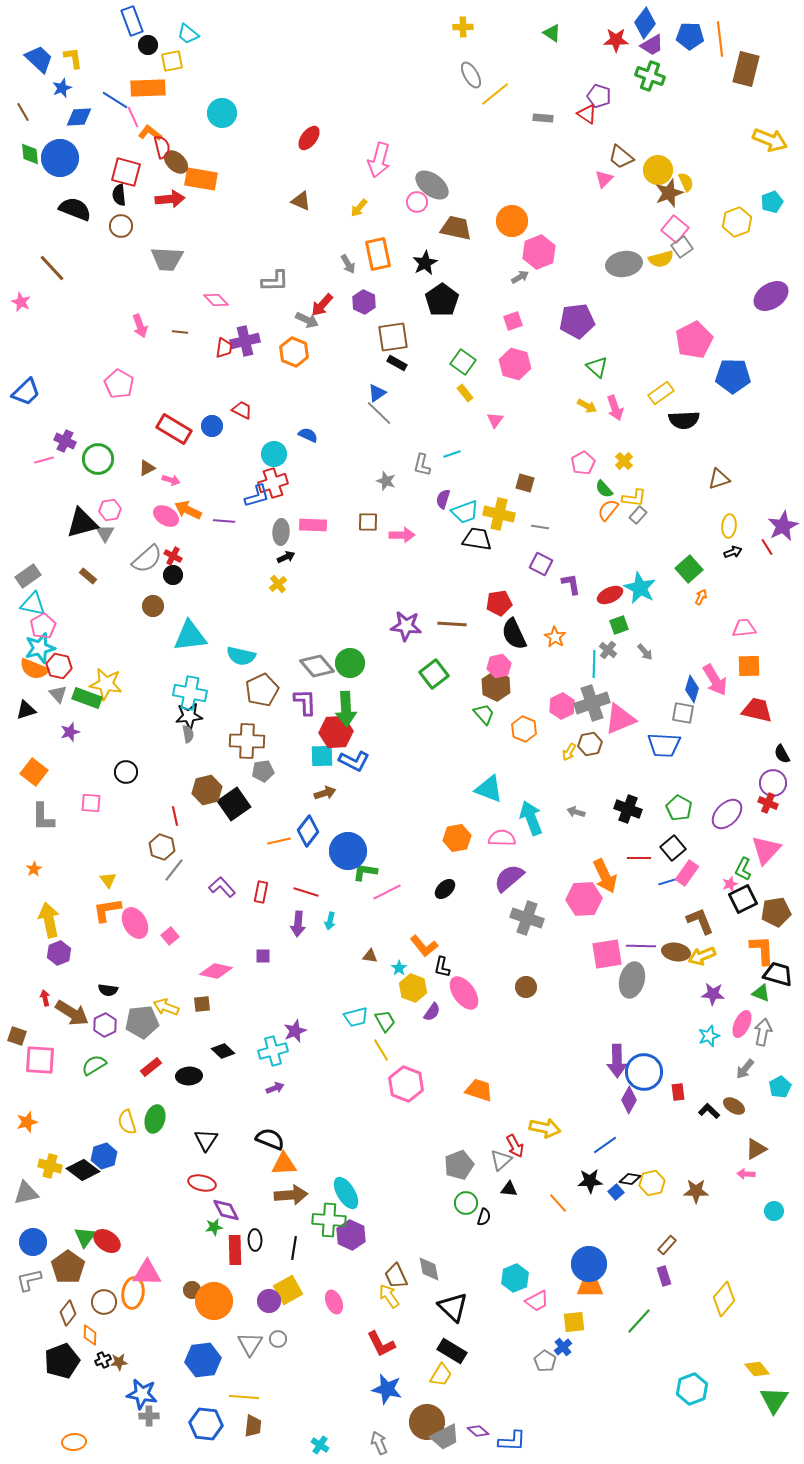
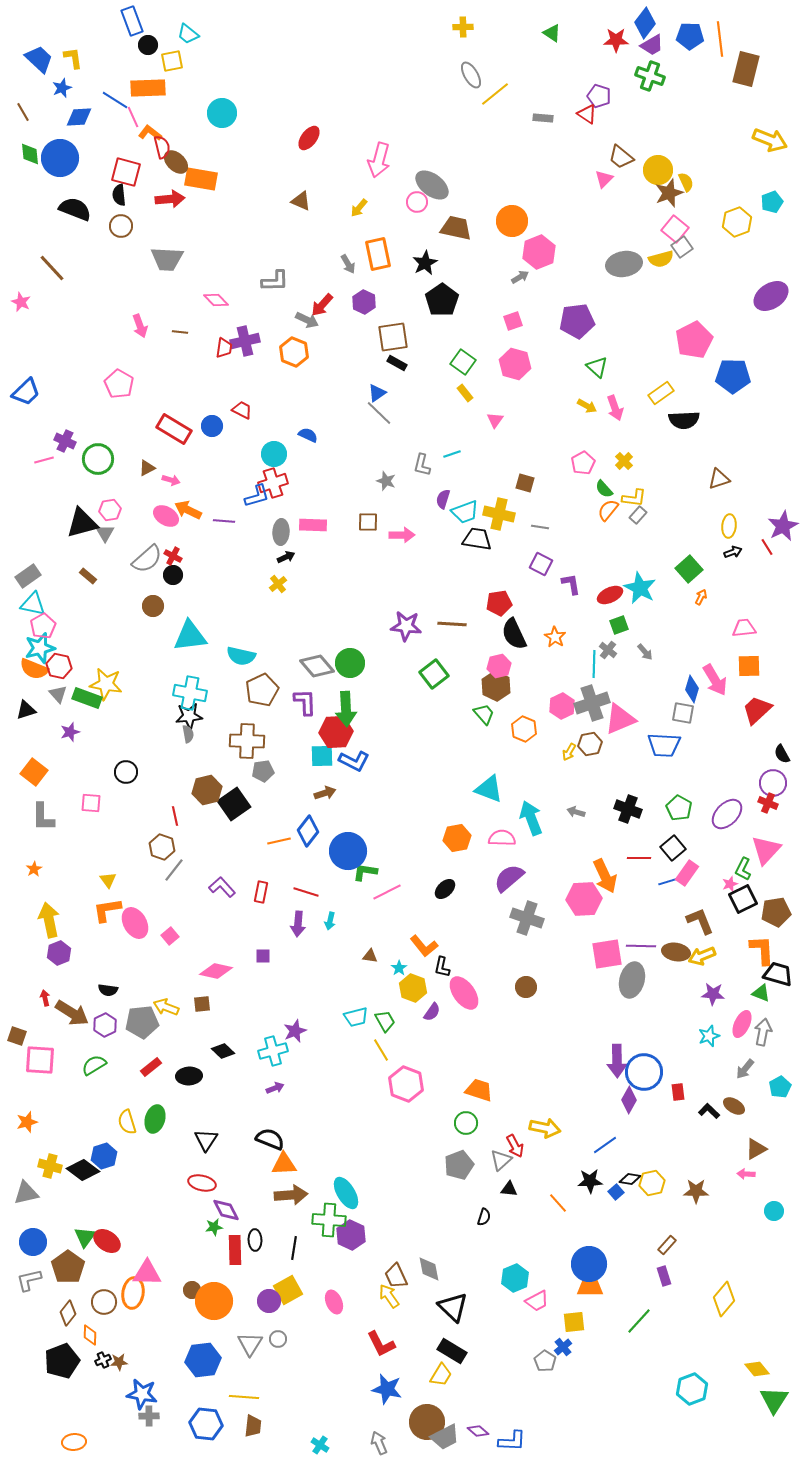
red trapezoid at (757, 710): rotated 56 degrees counterclockwise
green circle at (466, 1203): moved 80 px up
